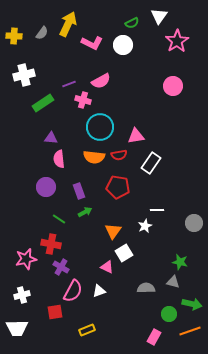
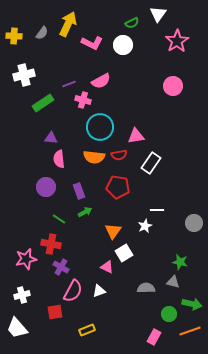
white triangle at (159, 16): moved 1 px left, 2 px up
white trapezoid at (17, 328): rotated 50 degrees clockwise
